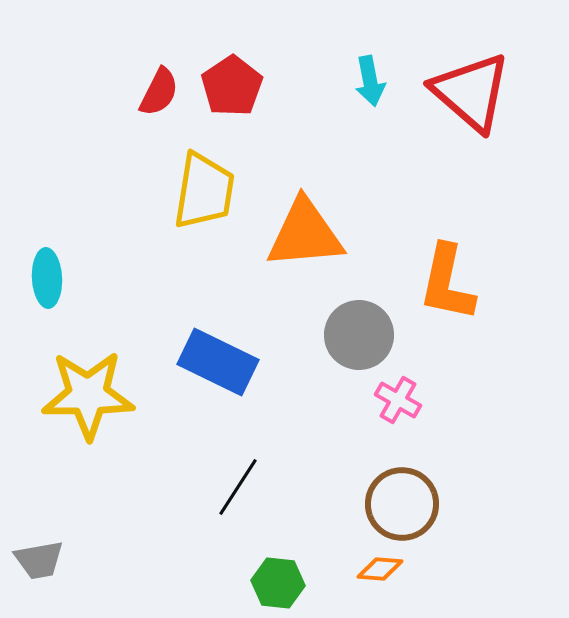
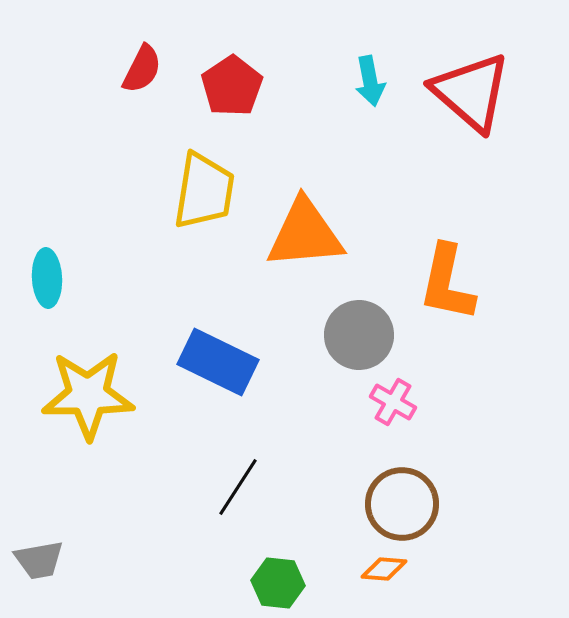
red semicircle: moved 17 px left, 23 px up
pink cross: moved 5 px left, 2 px down
orange diamond: moved 4 px right
